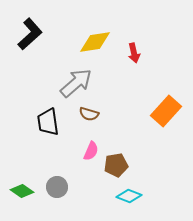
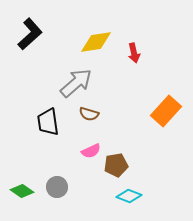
yellow diamond: moved 1 px right
pink semicircle: rotated 42 degrees clockwise
